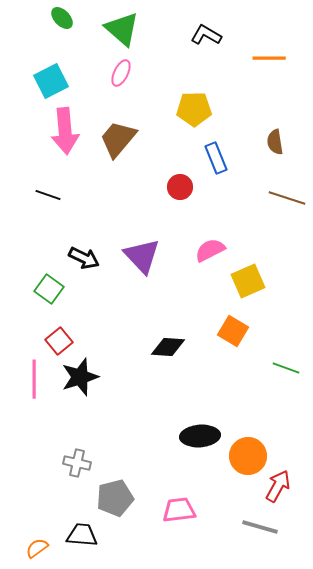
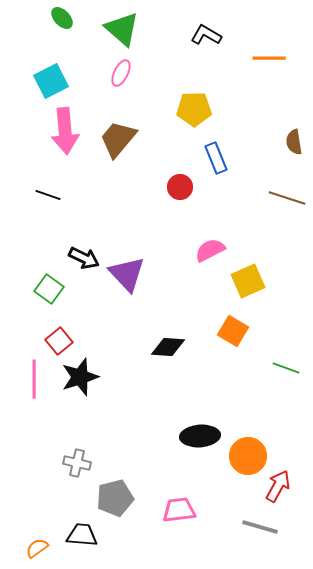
brown semicircle: moved 19 px right
purple triangle: moved 15 px left, 18 px down
